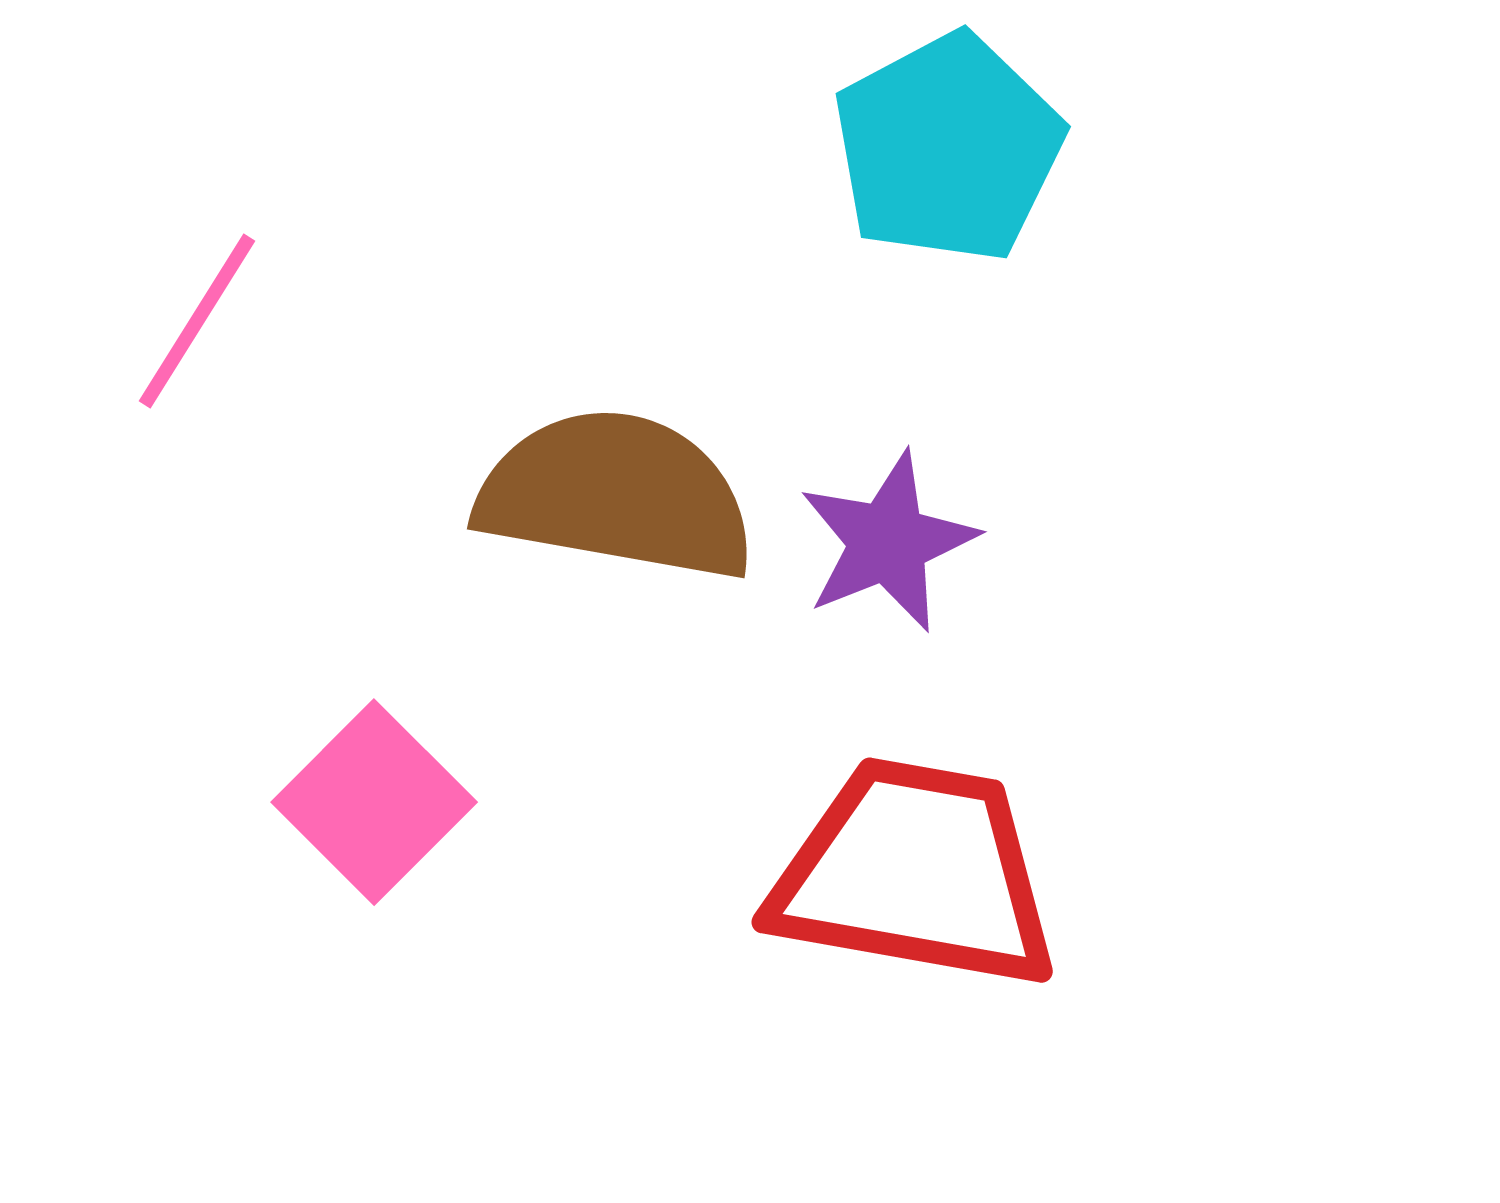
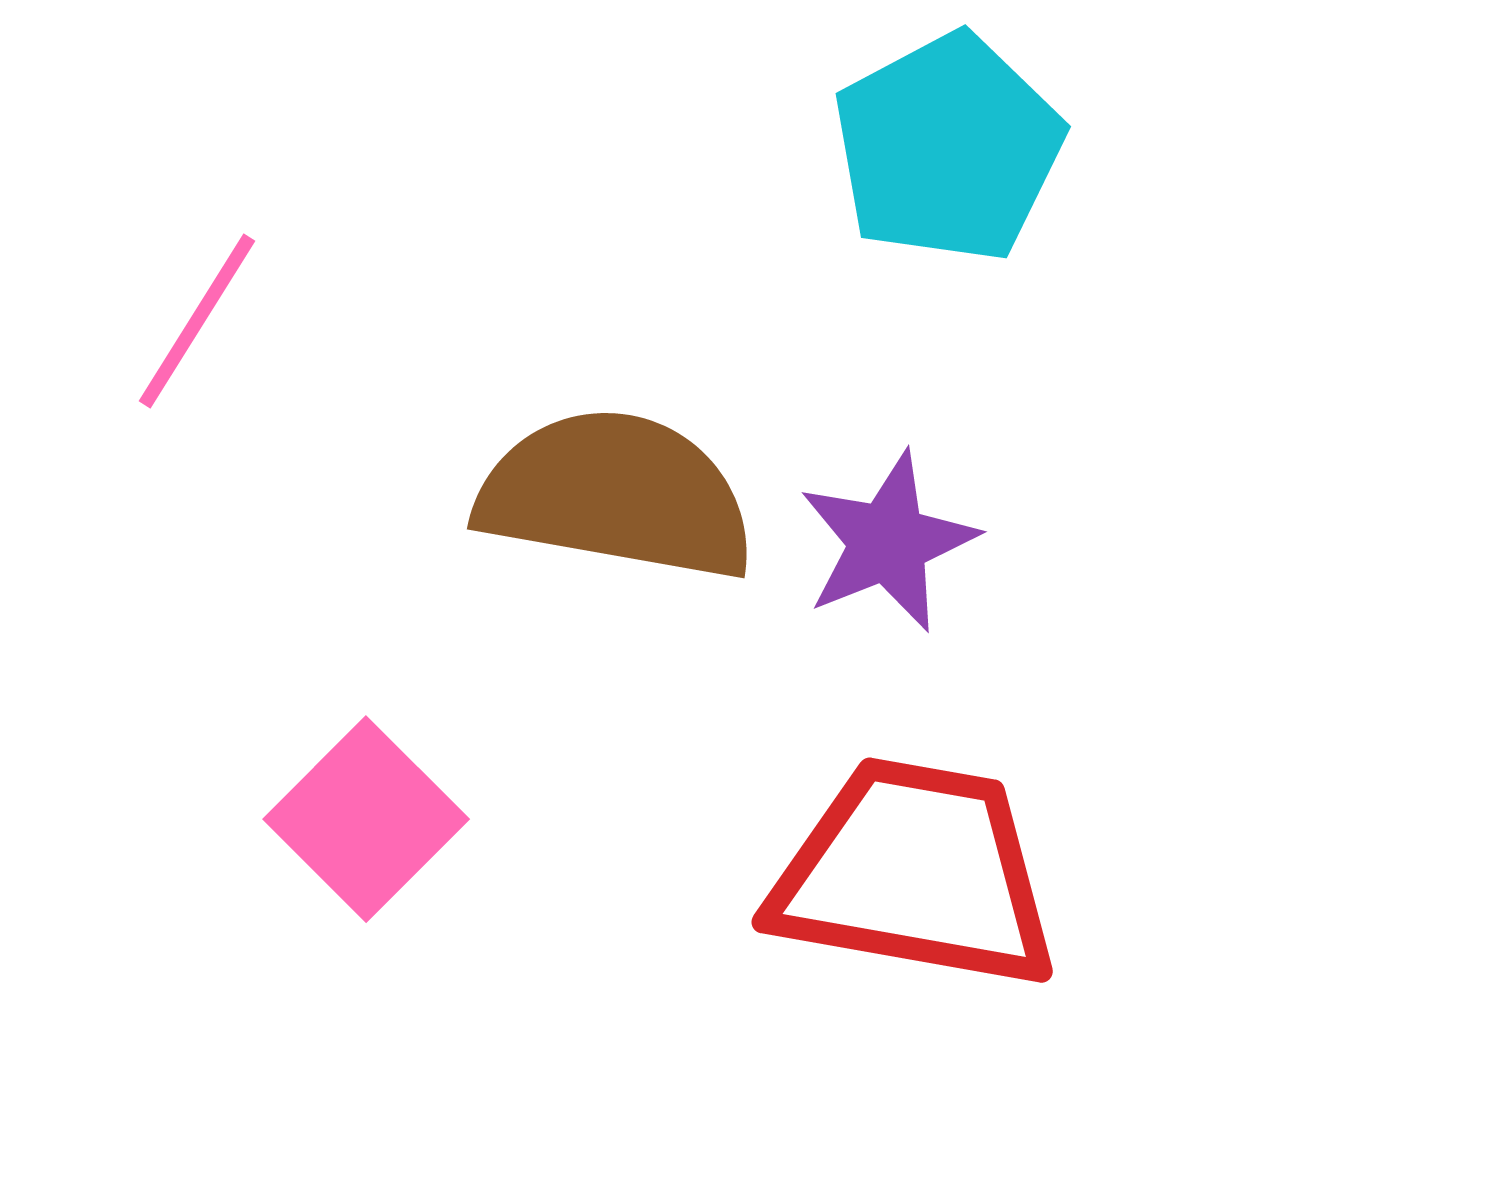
pink square: moved 8 px left, 17 px down
